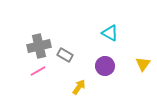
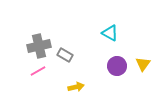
purple circle: moved 12 px right
yellow arrow: moved 3 px left; rotated 42 degrees clockwise
